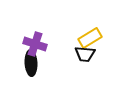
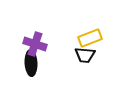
yellow rectangle: rotated 10 degrees clockwise
black trapezoid: moved 1 px down
